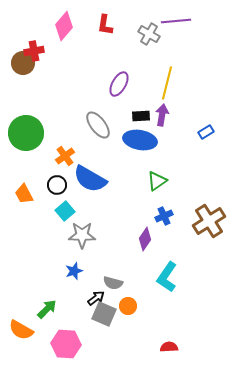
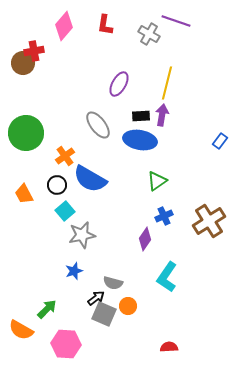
purple line: rotated 24 degrees clockwise
blue rectangle: moved 14 px right, 9 px down; rotated 21 degrees counterclockwise
gray star: rotated 12 degrees counterclockwise
